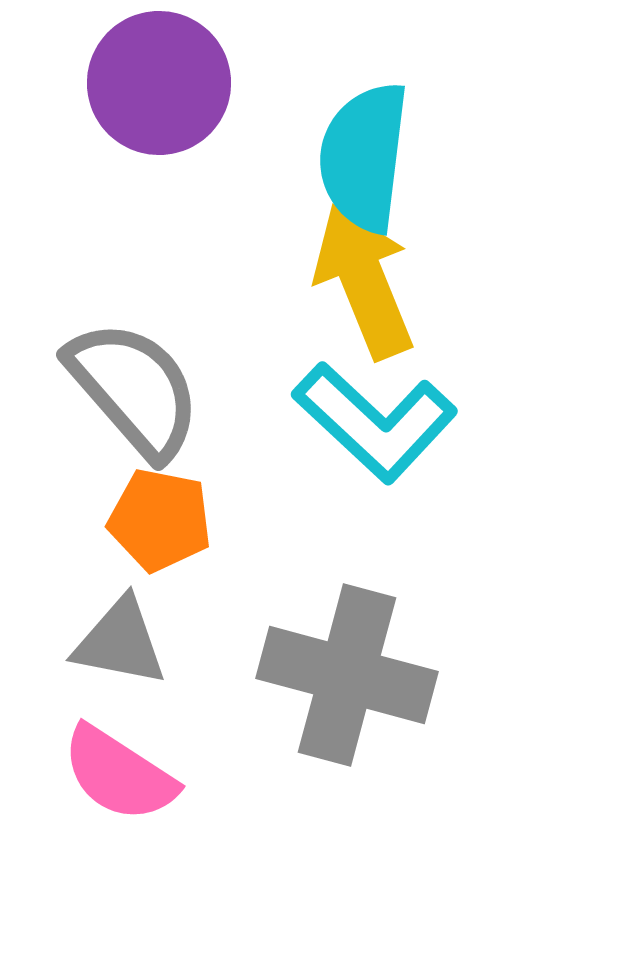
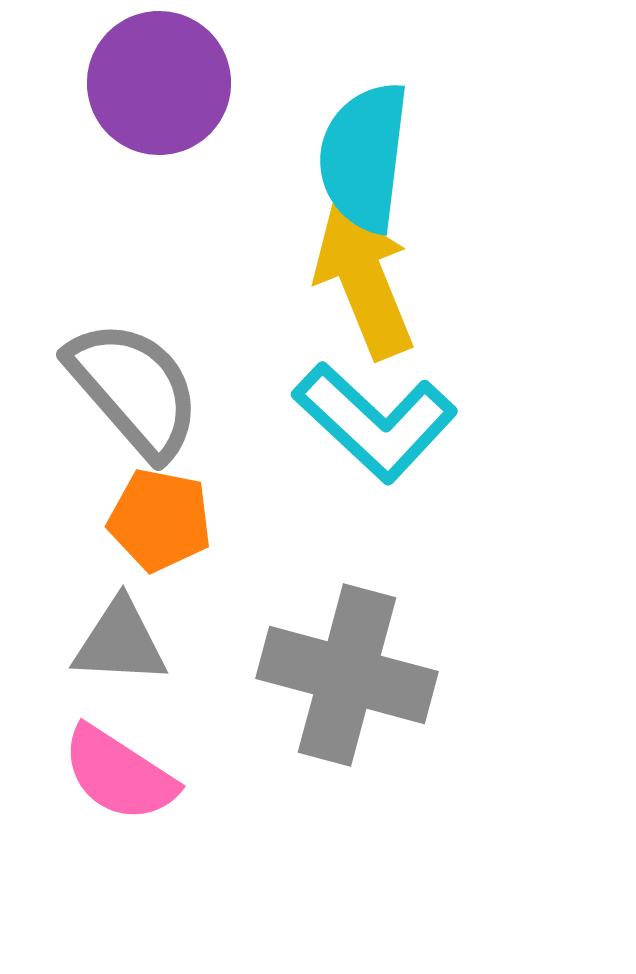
gray triangle: rotated 8 degrees counterclockwise
